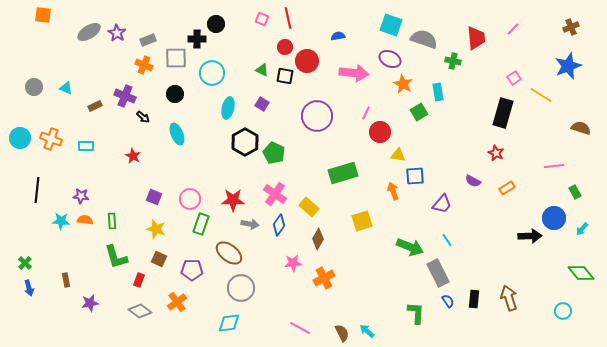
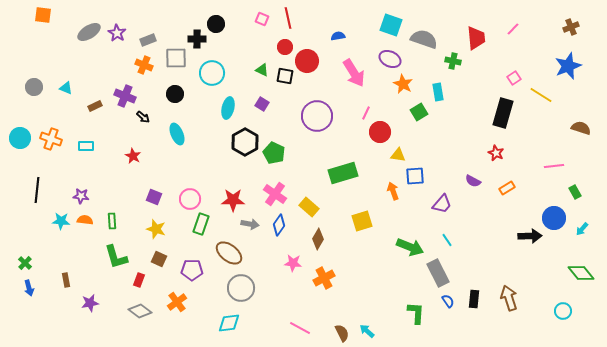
pink arrow at (354, 73): rotated 52 degrees clockwise
pink star at (293, 263): rotated 12 degrees clockwise
